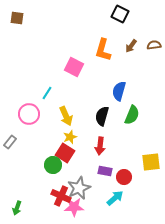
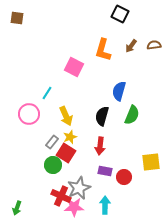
gray rectangle: moved 42 px right
red square: moved 1 px right
cyan arrow: moved 10 px left, 7 px down; rotated 48 degrees counterclockwise
